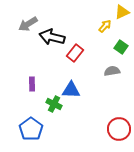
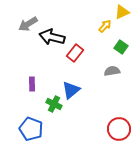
blue triangle: rotated 42 degrees counterclockwise
blue pentagon: rotated 15 degrees counterclockwise
